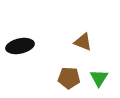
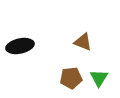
brown pentagon: moved 2 px right; rotated 10 degrees counterclockwise
